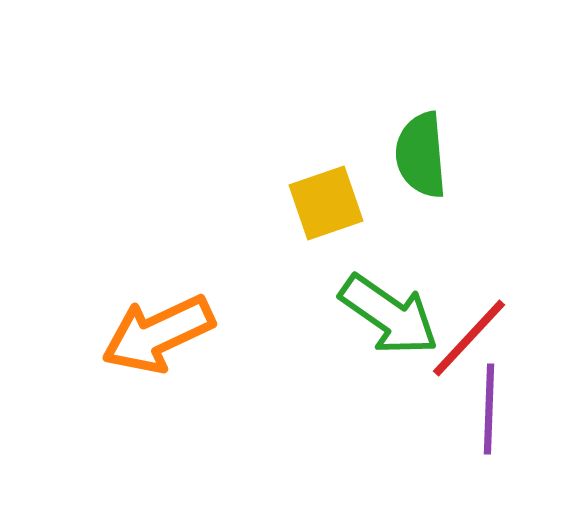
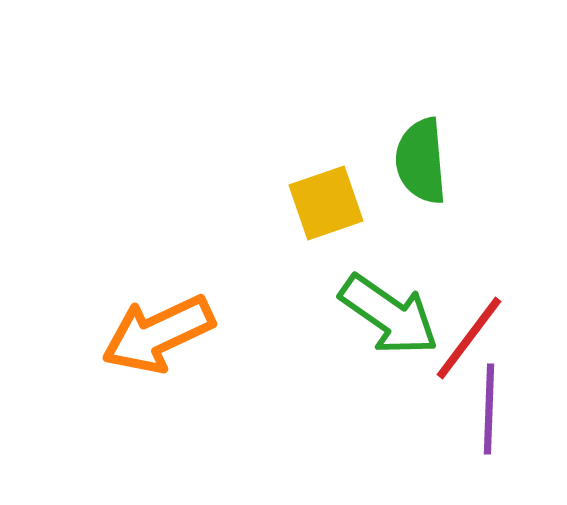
green semicircle: moved 6 px down
red line: rotated 6 degrees counterclockwise
